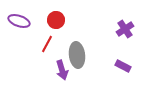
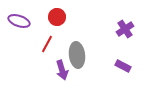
red circle: moved 1 px right, 3 px up
